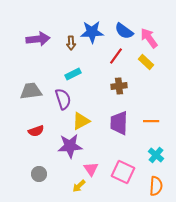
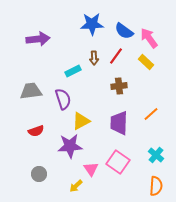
blue star: moved 8 px up
brown arrow: moved 23 px right, 15 px down
cyan rectangle: moved 3 px up
orange line: moved 7 px up; rotated 42 degrees counterclockwise
pink square: moved 5 px left, 10 px up; rotated 10 degrees clockwise
yellow arrow: moved 3 px left
